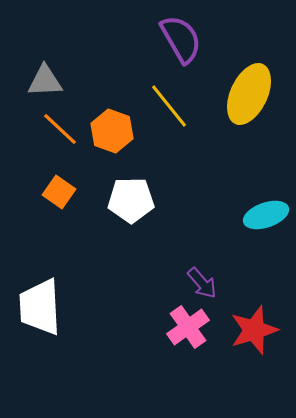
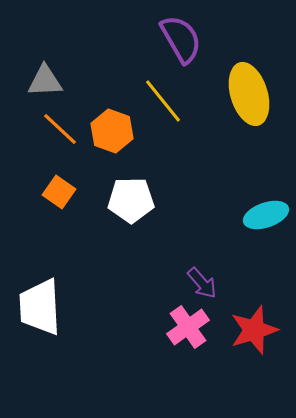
yellow ellipse: rotated 42 degrees counterclockwise
yellow line: moved 6 px left, 5 px up
